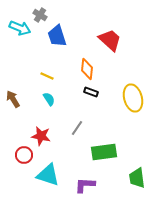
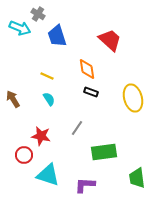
gray cross: moved 2 px left, 1 px up
orange diamond: rotated 15 degrees counterclockwise
